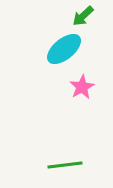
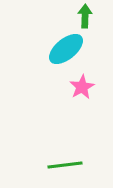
green arrow: moved 2 px right; rotated 135 degrees clockwise
cyan ellipse: moved 2 px right
